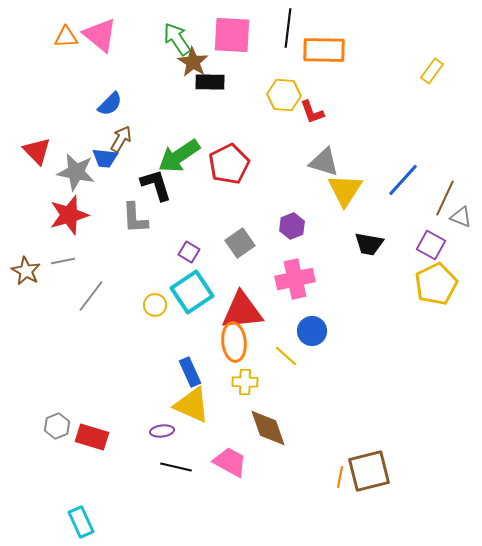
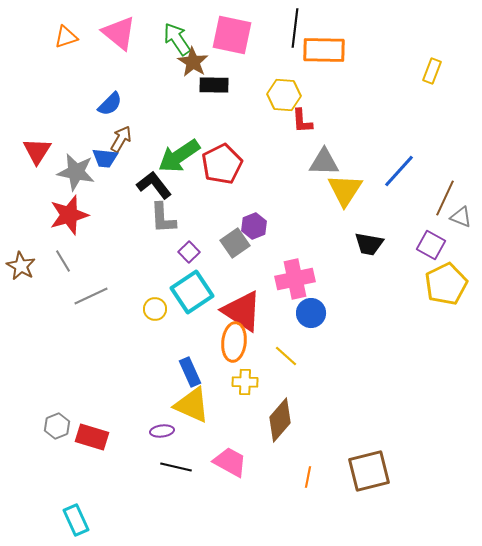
black line at (288, 28): moved 7 px right
pink triangle at (100, 35): moved 19 px right, 2 px up
pink square at (232, 35): rotated 9 degrees clockwise
orange triangle at (66, 37): rotated 15 degrees counterclockwise
yellow rectangle at (432, 71): rotated 15 degrees counterclockwise
black rectangle at (210, 82): moved 4 px right, 3 px down
red L-shape at (312, 112): moved 10 px left, 9 px down; rotated 16 degrees clockwise
red triangle at (37, 151): rotated 16 degrees clockwise
gray triangle at (324, 162): rotated 16 degrees counterclockwise
red pentagon at (229, 164): moved 7 px left
blue line at (403, 180): moved 4 px left, 9 px up
black L-shape at (156, 185): moved 2 px left; rotated 21 degrees counterclockwise
gray L-shape at (135, 218): moved 28 px right
purple hexagon at (292, 226): moved 38 px left
gray square at (240, 243): moved 5 px left
purple square at (189, 252): rotated 15 degrees clockwise
gray line at (63, 261): rotated 70 degrees clockwise
brown star at (26, 271): moved 5 px left, 5 px up
yellow pentagon at (436, 284): moved 10 px right
gray line at (91, 296): rotated 28 degrees clockwise
yellow circle at (155, 305): moved 4 px down
red triangle at (242, 311): rotated 39 degrees clockwise
blue circle at (312, 331): moved 1 px left, 18 px up
orange ellipse at (234, 342): rotated 12 degrees clockwise
brown diamond at (268, 428): moved 12 px right, 8 px up; rotated 60 degrees clockwise
orange line at (340, 477): moved 32 px left
cyan rectangle at (81, 522): moved 5 px left, 2 px up
